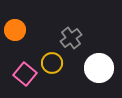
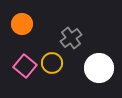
orange circle: moved 7 px right, 6 px up
pink square: moved 8 px up
